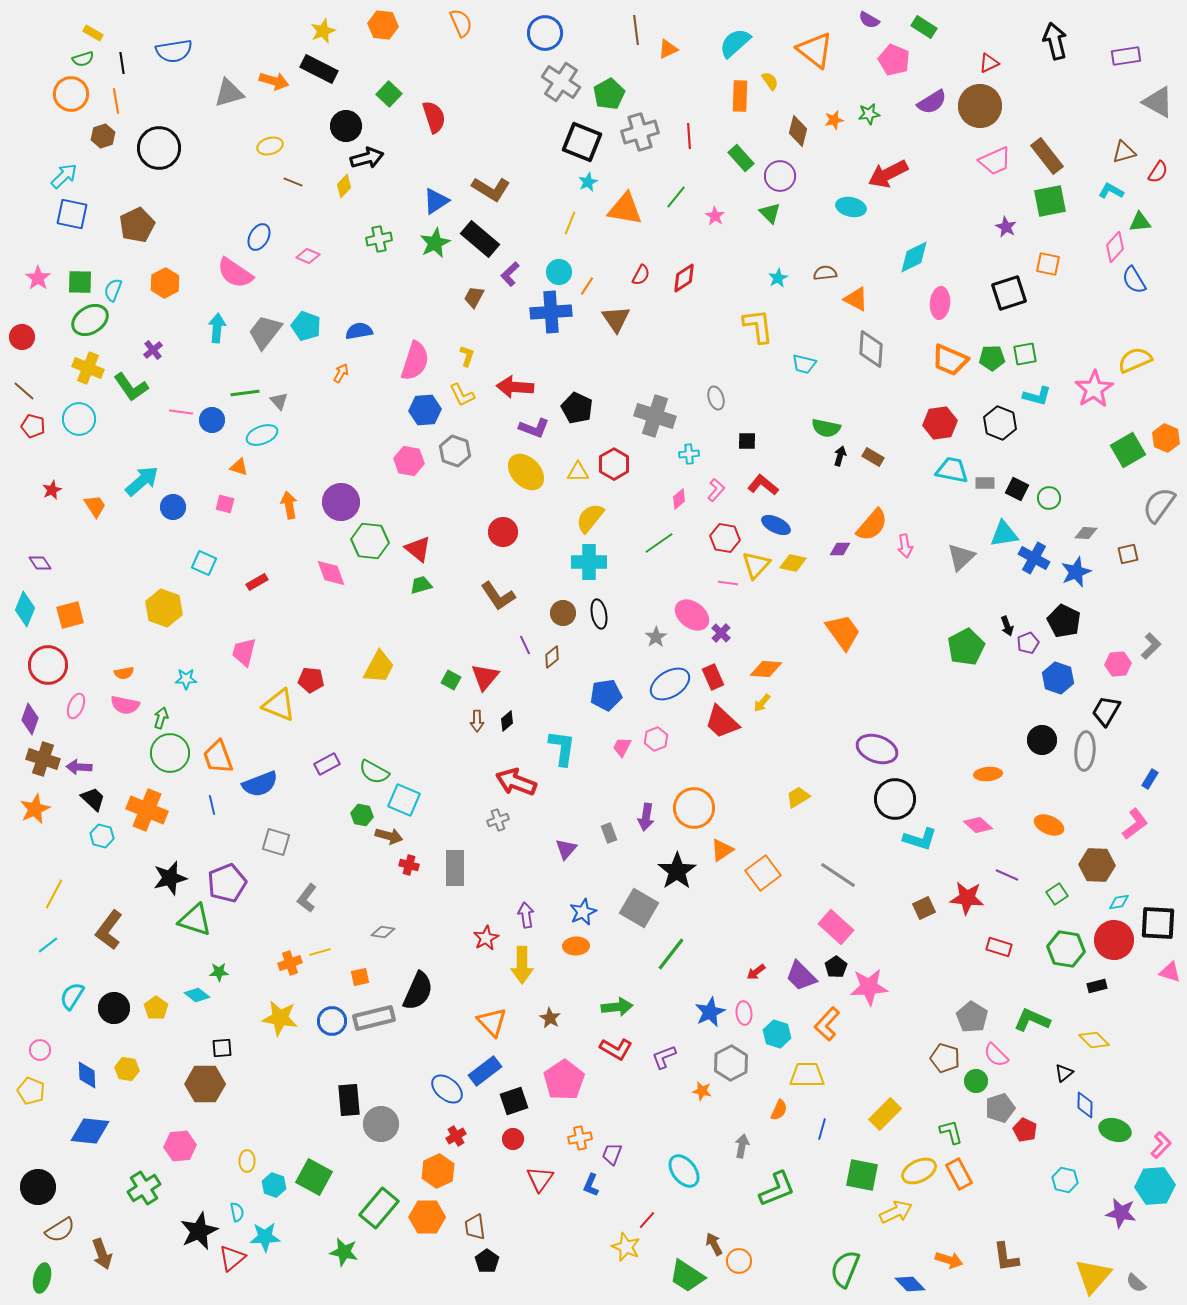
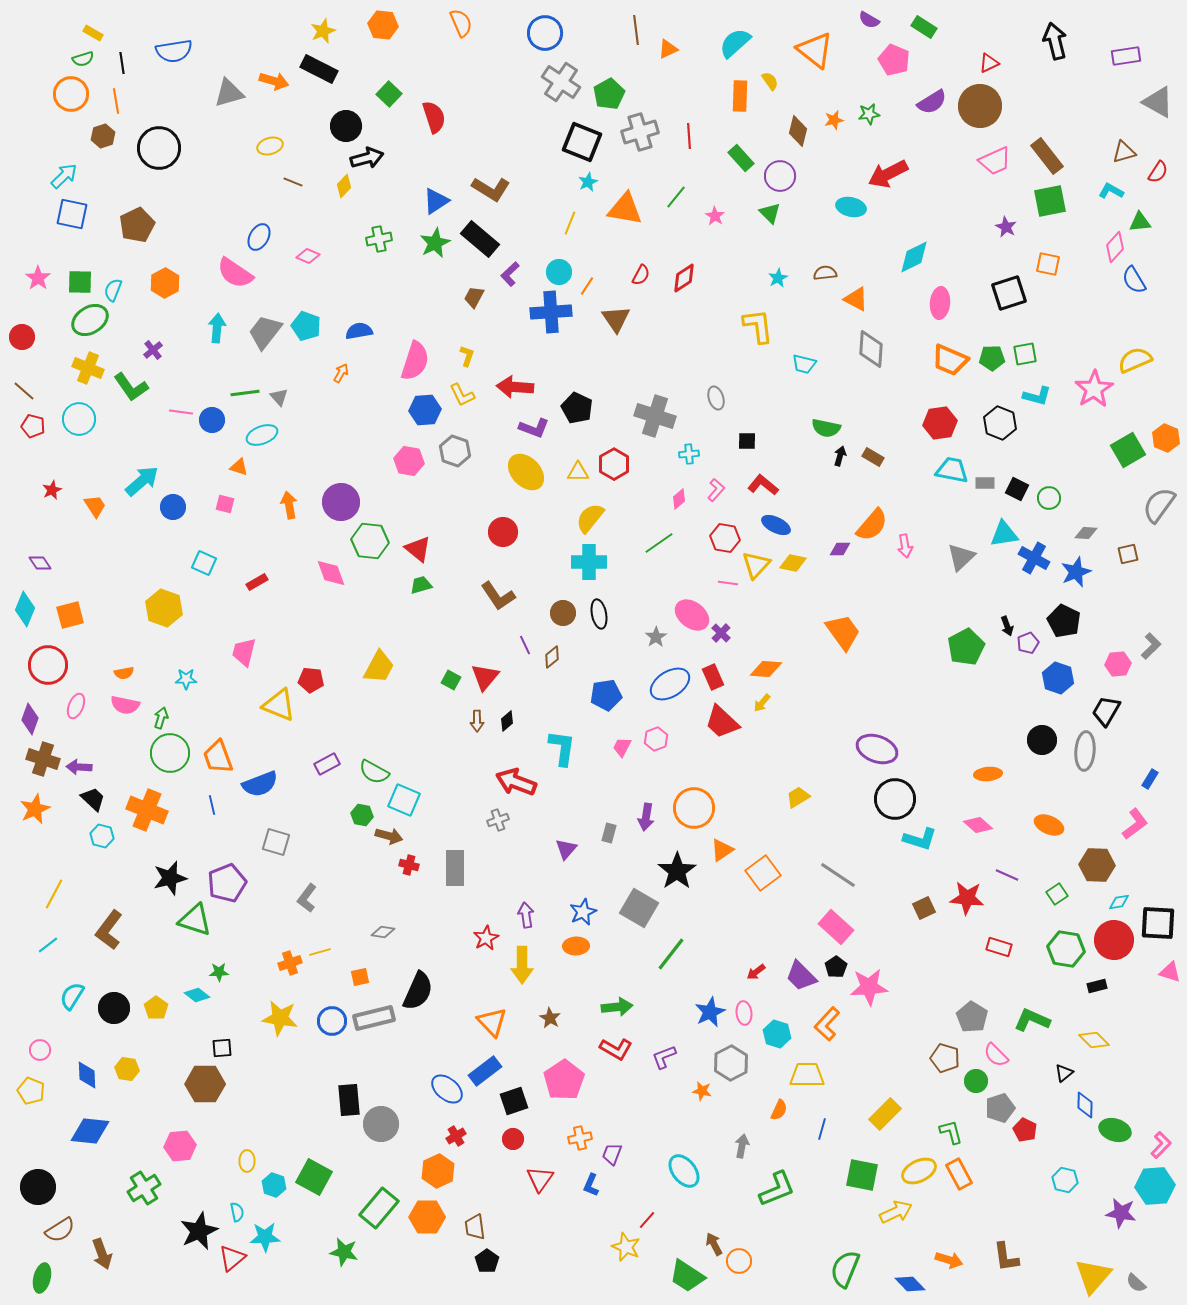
gray triangle at (279, 401): moved 4 px up
gray rectangle at (609, 833): rotated 36 degrees clockwise
